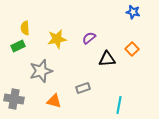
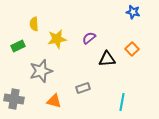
yellow semicircle: moved 9 px right, 4 px up
cyan line: moved 3 px right, 3 px up
